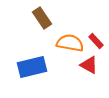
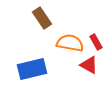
red rectangle: moved 1 px down; rotated 14 degrees clockwise
blue rectangle: moved 2 px down
